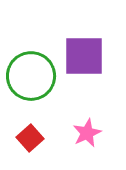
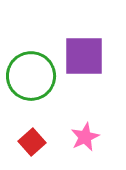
pink star: moved 2 px left, 4 px down
red square: moved 2 px right, 4 px down
